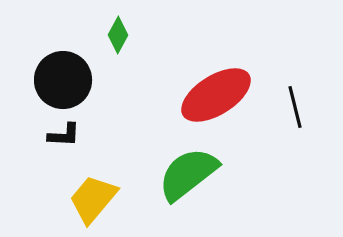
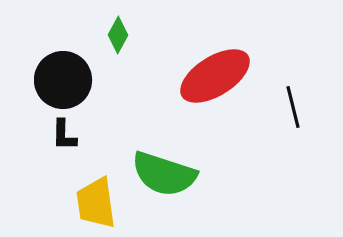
red ellipse: moved 1 px left, 19 px up
black line: moved 2 px left
black L-shape: rotated 88 degrees clockwise
green semicircle: moved 24 px left; rotated 124 degrees counterclockwise
yellow trapezoid: moved 3 px right, 4 px down; rotated 48 degrees counterclockwise
